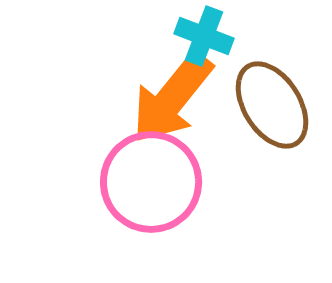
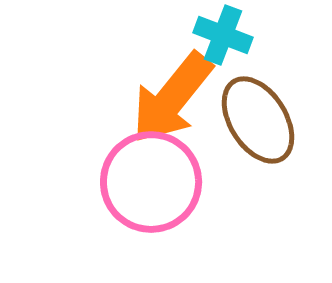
cyan cross: moved 19 px right, 1 px up
brown ellipse: moved 14 px left, 15 px down
